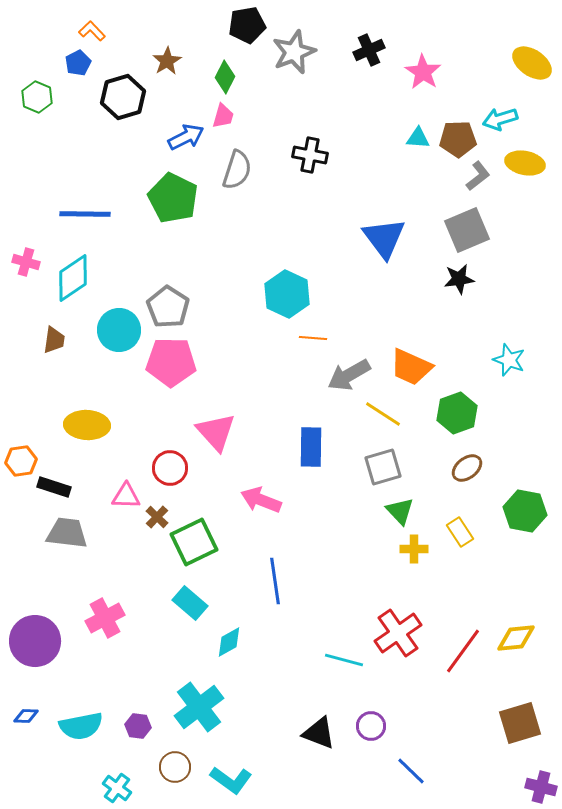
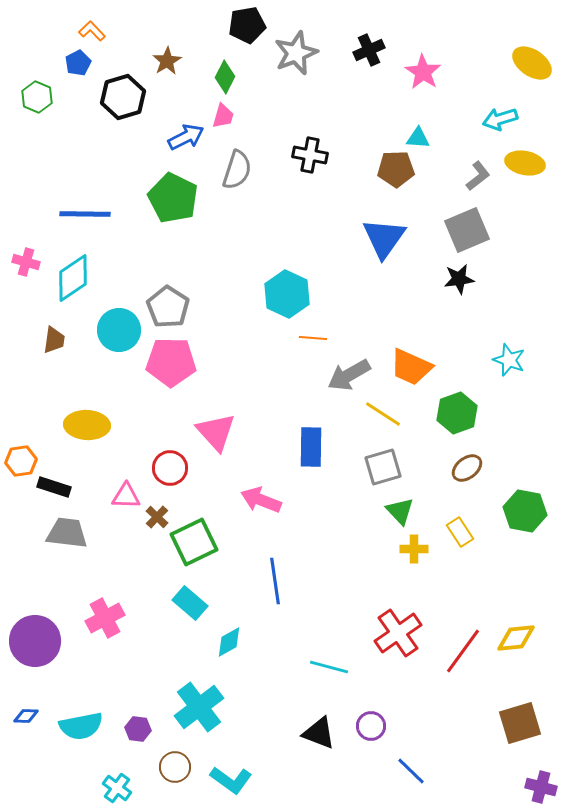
gray star at (294, 52): moved 2 px right, 1 px down
brown pentagon at (458, 139): moved 62 px left, 30 px down
blue triangle at (384, 238): rotated 12 degrees clockwise
cyan line at (344, 660): moved 15 px left, 7 px down
purple hexagon at (138, 726): moved 3 px down
